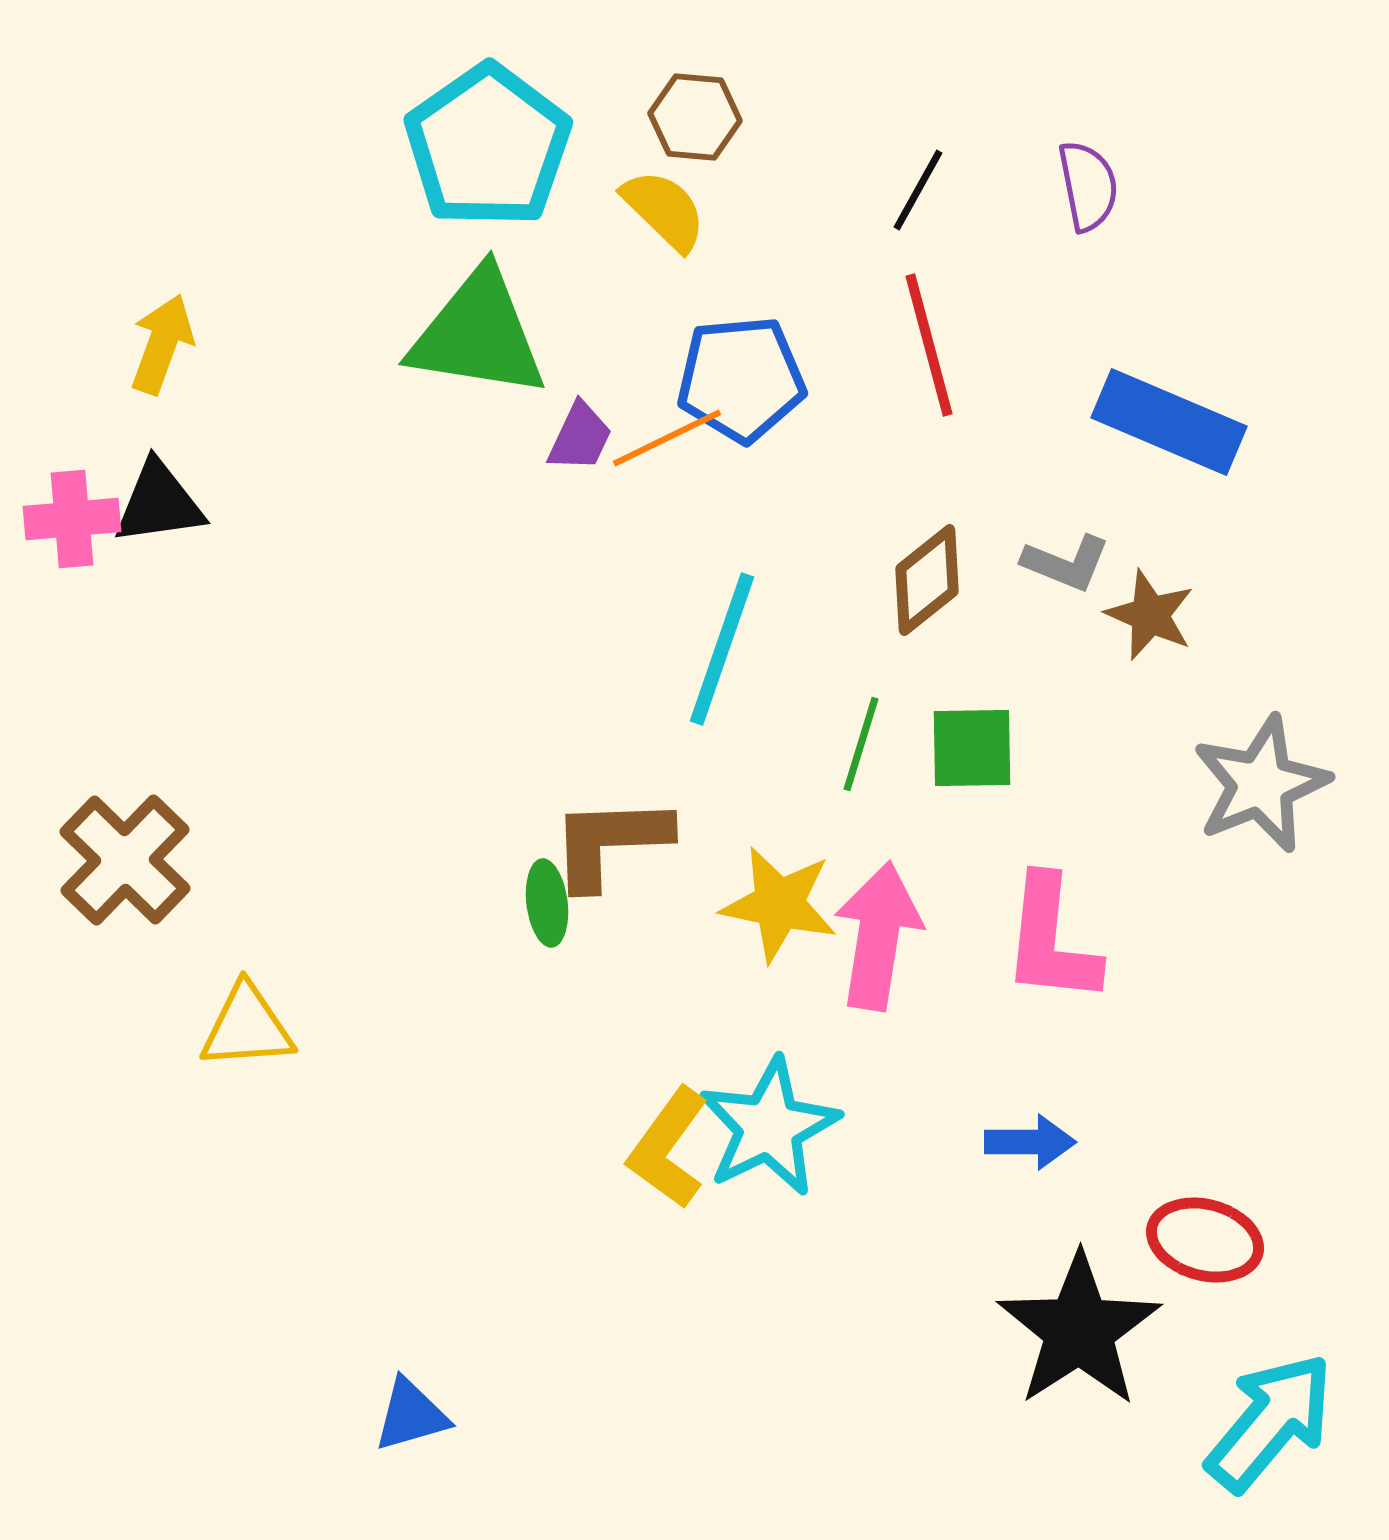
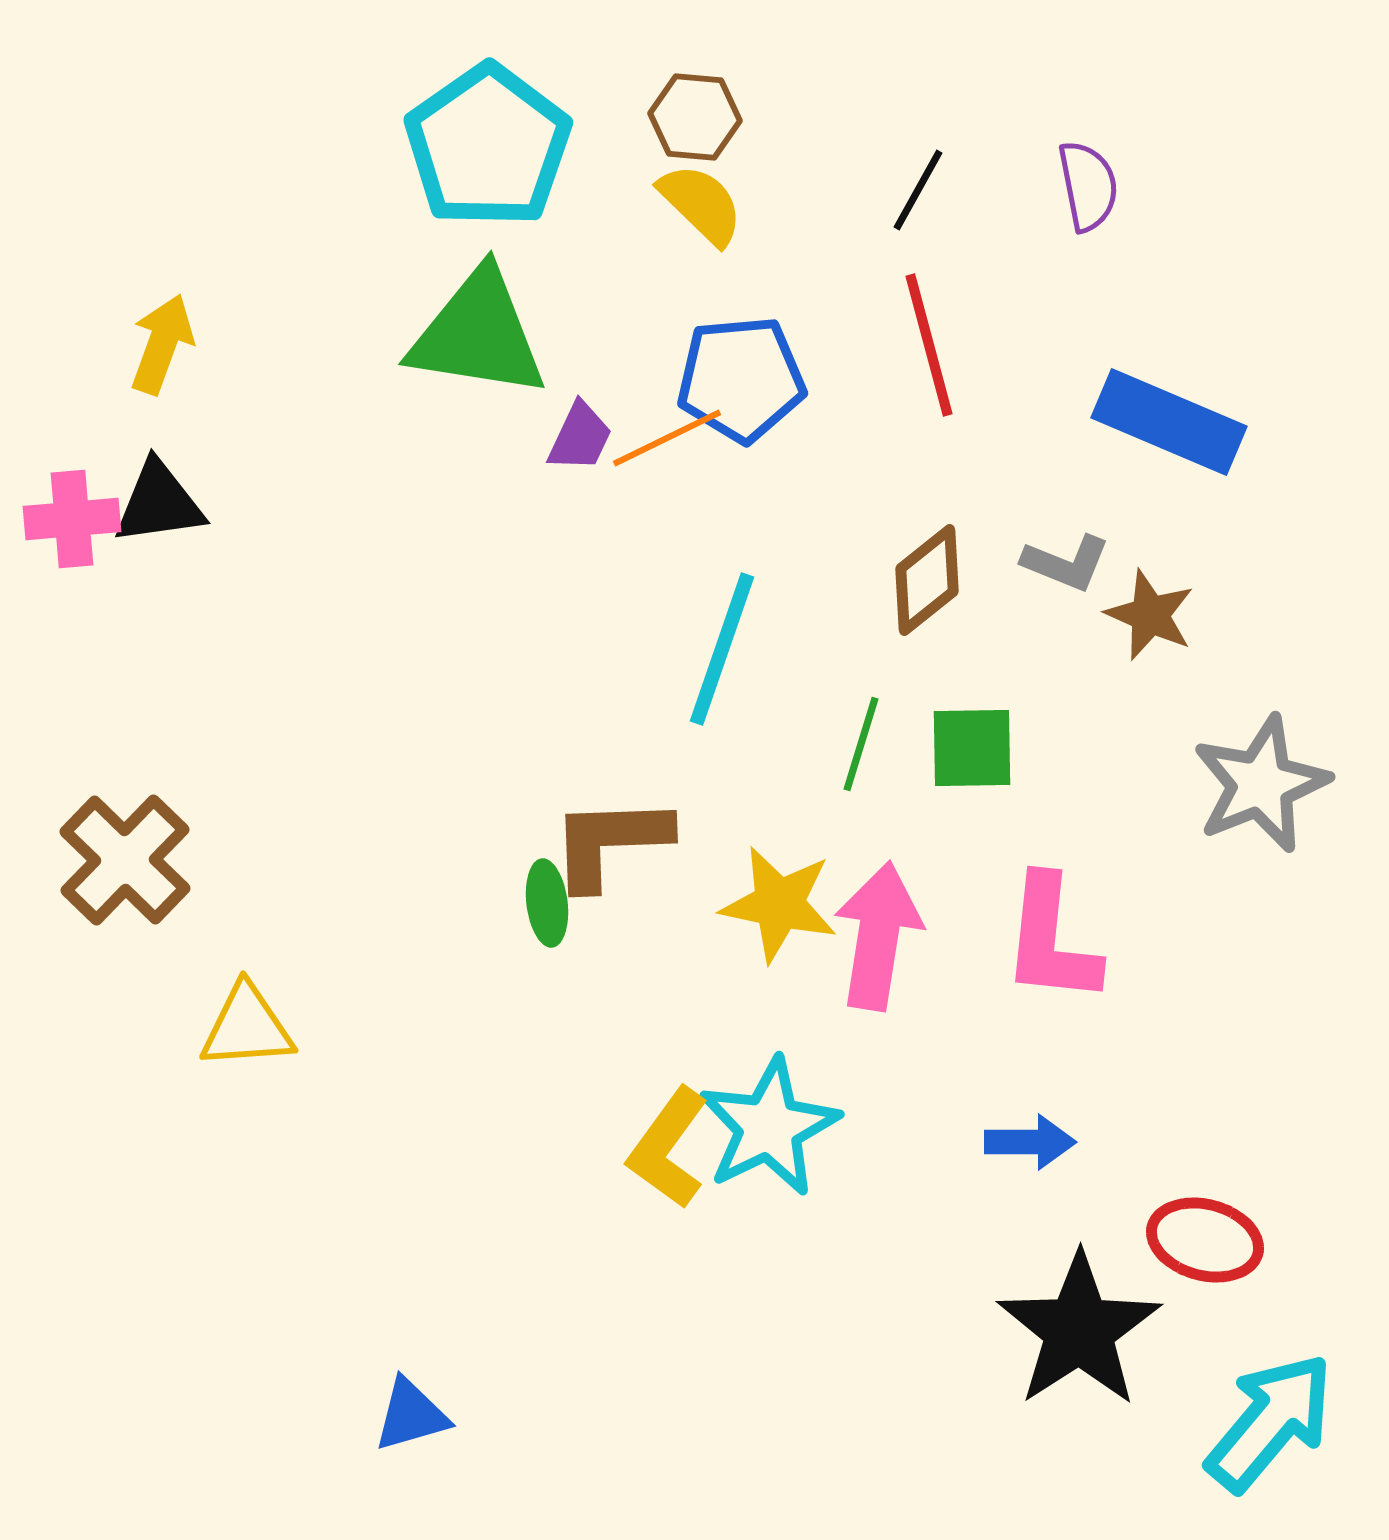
yellow semicircle: moved 37 px right, 6 px up
